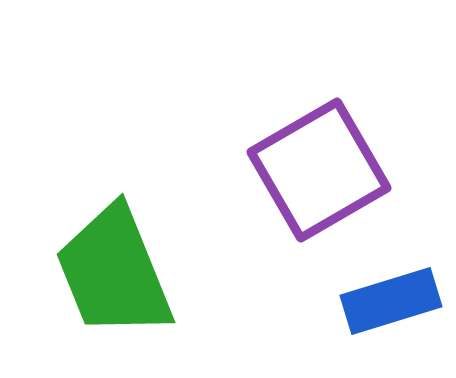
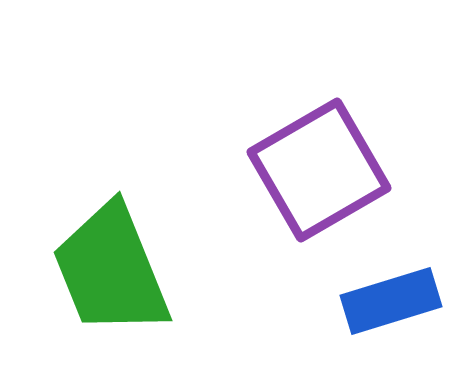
green trapezoid: moved 3 px left, 2 px up
